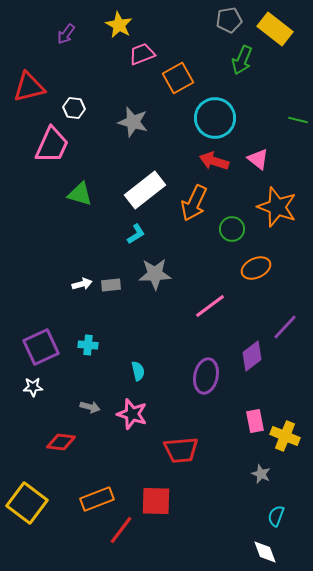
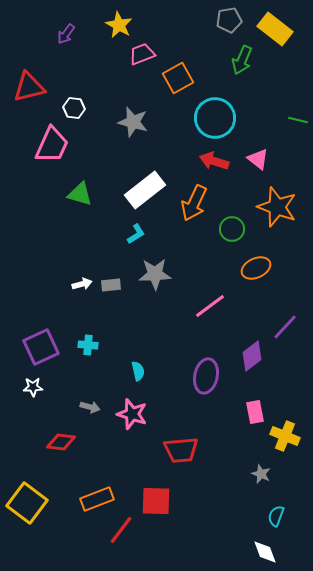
pink rectangle at (255, 421): moved 9 px up
